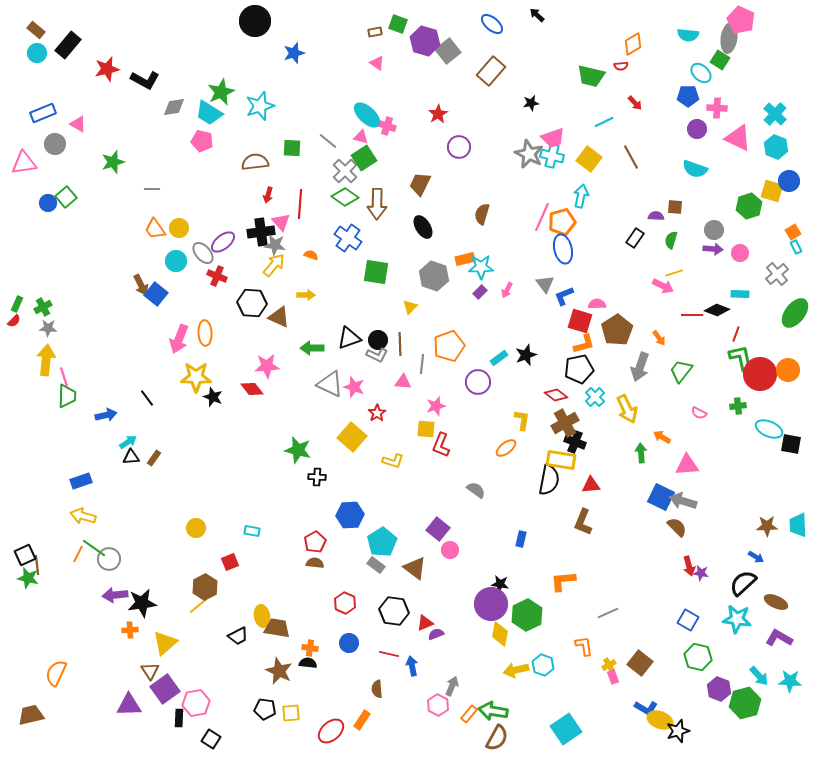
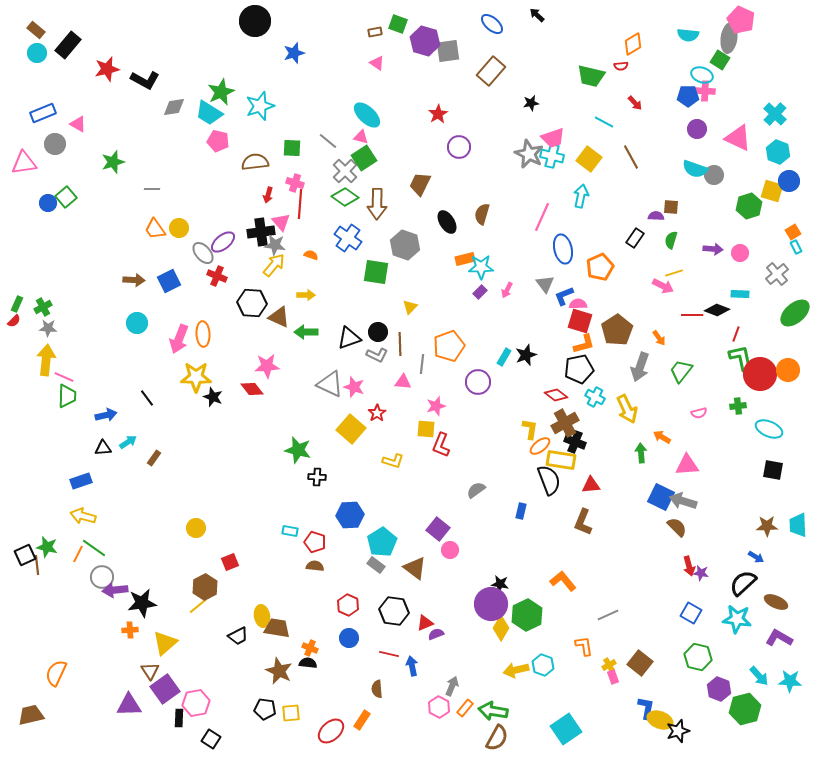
gray square at (448, 51): rotated 30 degrees clockwise
cyan ellipse at (701, 73): moved 1 px right, 2 px down; rotated 25 degrees counterclockwise
pink cross at (717, 108): moved 12 px left, 17 px up
cyan line at (604, 122): rotated 54 degrees clockwise
pink cross at (387, 126): moved 92 px left, 57 px down
pink pentagon at (202, 141): moved 16 px right
cyan hexagon at (776, 147): moved 2 px right, 5 px down
brown square at (675, 207): moved 4 px left
orange pentagon at (562, 222): moved 38 px right, 45 px down; rotated 8 degrees counterclockwise
black ellipse at (423, 227): moved 24 px right, 5 px up
gray circle at (714, 230): moved 55 px up
cyan circle at (176, 261): moved 39 px left, 62 px down
gray hexagon at (434, 276): moved 29 px left, 31 px up
brown arrow at (141, 285): moved 7 px left, 5 px up; rotated 60 degrees counterclockwise
blue square at (156, 294): moved 13 px right, 13 px up; rotated 25 degrees clockwise
pink semicircle at (597, 304): moved 19 px left
green ellipse at (795, 313): rotated 12 degrees clockwise
orange ellipse at (205, 333): moved 2 px left, 1 px down
black circle at (378, 340): moved 8 px up
green arrow at (312, 348): moved 6 px left, 16 px up
cyan rectangle at (499, 358): moved 5 px right, 1 px up; rotated 24 degrees counterclockwise
pink line at (64, 377): rotated 48 degrees counterclockwise
cyan cross at (595, 397): rotated 18 degrees counterclockwise
pink semicircle at (699, 413): rotated 42 degrees counterclockwise
yellow L-shape at (522, 420): moved 8 px right, 9 px down
yellow square at (352, 437): moved 1 px left, 8 px up
black square at (791, 444): moved 18 px left, 26 px down
orange ellipse at (506, 448): moved 34 px right, 2 px up
black triangle at (131, 457): moved 28 px left, 9 px up
black semicircle at (549, 480): rotated 32 degrees counterclockwise
gray semicircle at (476, 490): rotated 72 degrees counterclockwise
cyan rectangle at (252, 531): moved 38 px right
blue rectangle at (521, 539): moved 28 px up
red pentagon at (315, 542): rotated 25 degrees counterclockwise
gray circle at (109, 559): moved 7 px left, 18 px down
brown semicircle at (315, 563): moved 3 px down
green star at (28, 578): moved 19 px right, 31 px up
orange L-shape at (563, 581): rotated 56 degrees clockwise
purple arrow at (115, 595): moved 5 px up
red hexagon at (345, 603): moved 3 px right, 2 px down
gray line at (608, 613): moved 2 px down
blue square at (688, 620): moved 3 px right, 7 px up
yellow diamond at (500, 634): moved 1 px right, 6 px up; rotated 20 degrees clockwise
blue circle at (349, 643): moved 5 px up
orange cross at (310, 648): rotated 14 degrees clockwise
green hexagon at (745, 703): moved 6 px down
pink hexagon at (438, 705): moved 1 px right, 2 px down
blue L-shape at (646, 708): rotated 110 degrees counterclockwise
orange rectangle at (469, 714): moved 4 px left, 6 px up
